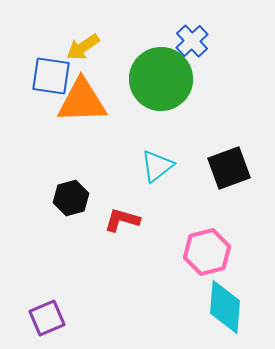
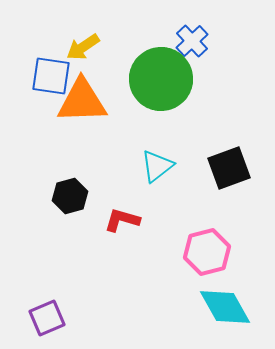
black hexagon: moved 1 px left, 2 px up
cyan diamond: rotated 34 degrees counterclockwise
